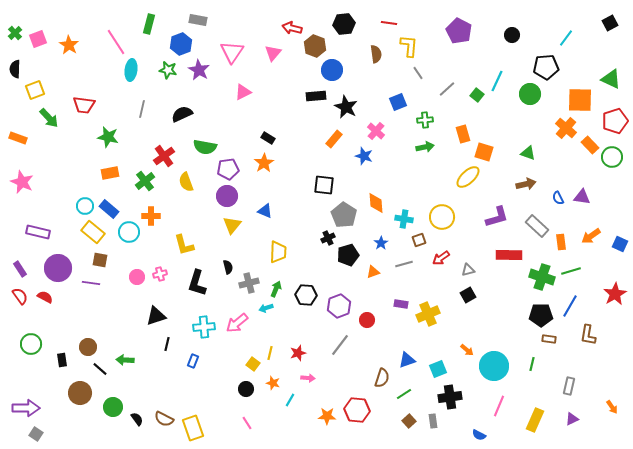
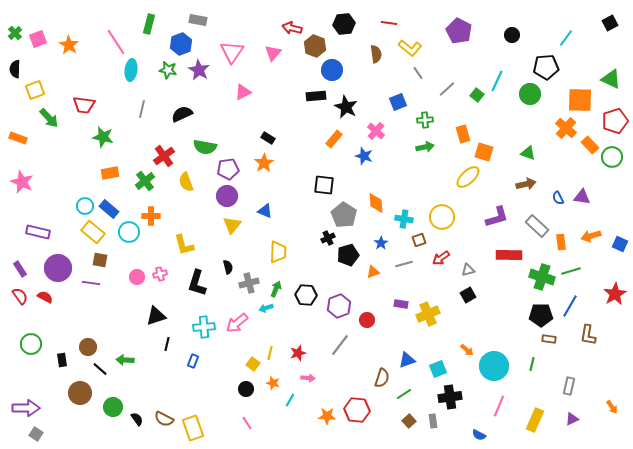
yellow L-shape at (409, 46): moved 1 px right, 2 px down; rotated 125 degrees clockwise
green star at (108, 137): moved 5 px left
orange arrow at (591, 236): rotated 18 degrees clockwise
